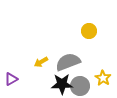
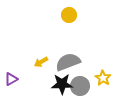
yellow circle: moved 20 px left, 16 px up
